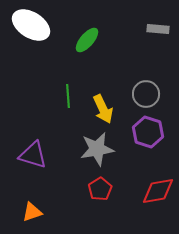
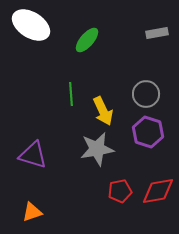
gray rectangle: moved 1 px left, 4 px down; rotated 15 degrees counterclockwise
green line: moved 3 px right, 2 px up
yellow arrow: moved 2 px down
red pentagon: moved 20 px right, 2 px down; rotated 20 degrees clockwise
